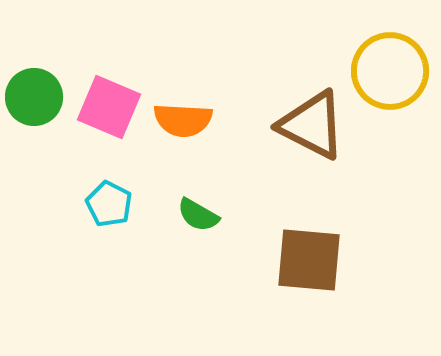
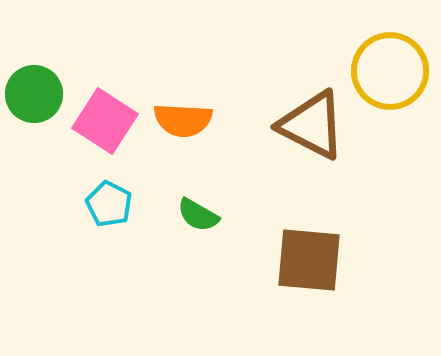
green circle: moved 3 px up
pink square: moved 4 px left, 14 px down; rotated 10 degrees clockwise
